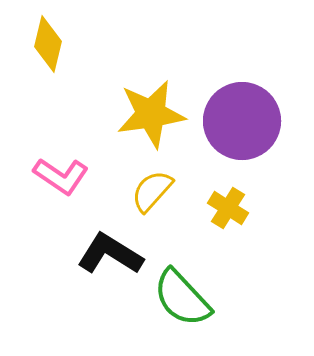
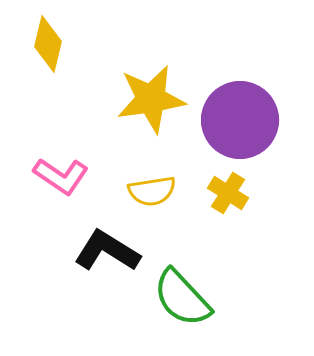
yellow star: moved 15 px up
purple circle: moved 2 px left, 1 px up
yellow semicircle: rotated 141 degrees counterclockwise
yellow cross: moved 15 px up
black L-shape: moved 3 px left, 3 px up
